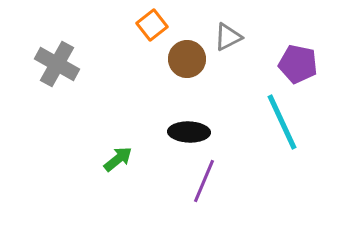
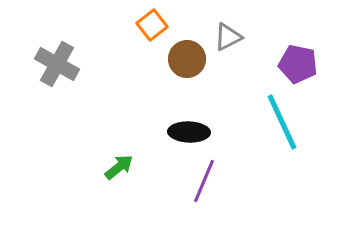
green arrow: moved 1 px right, 8 px down
